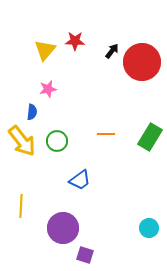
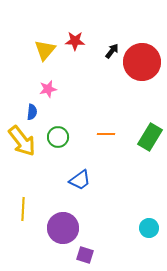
green circle: moved 1 px right, 4 px up
yellow line: moved 2 px right, 3 px down
